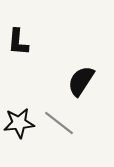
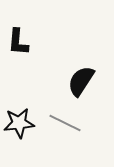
gray line: moved 6 px right; rotated 12 degrees counterclockwise
